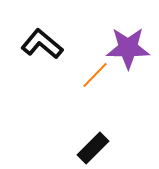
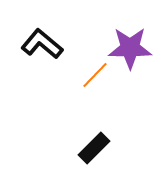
purple star: moved 2 px right
black rectangle: moved 1 px right
